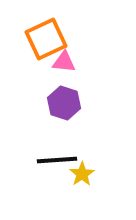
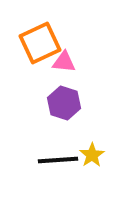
orange square: moved 6 px left, 4 px down
black line: moved 1 px right
yellow star: moved 10 px right, 19 px up
